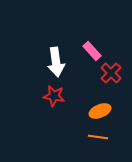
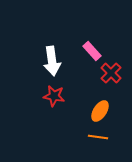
white arrow: moved 4 px left, 1 px up
orange ellipse: rotated 35 degrees counterclockwise
